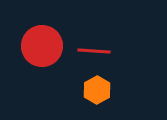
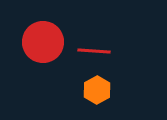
red circle: moved 1 px right, 4 px up
